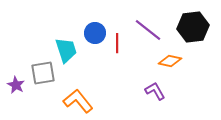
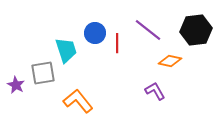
black hexagon: moved 3 px right, 3 px down
